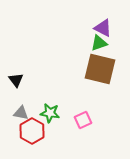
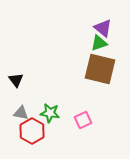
purple triangle: rotated 12 degrees clockwise
